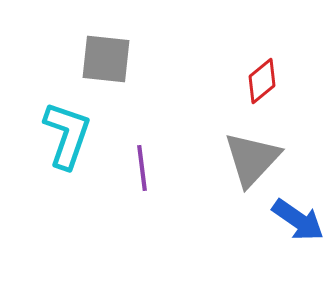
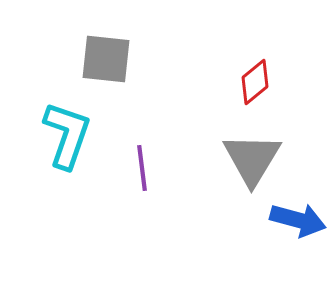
red diamond: moved 7 px left, 1 px down
gray triangle: rotated 12 degrees counterclockwise
blue arrow: rotated 20 degrees counterclockwise
